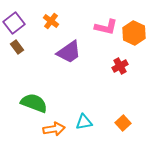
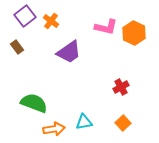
purple square: moved 11 px right, 7 px up
red cross: moved 1 px right, 21 px down
